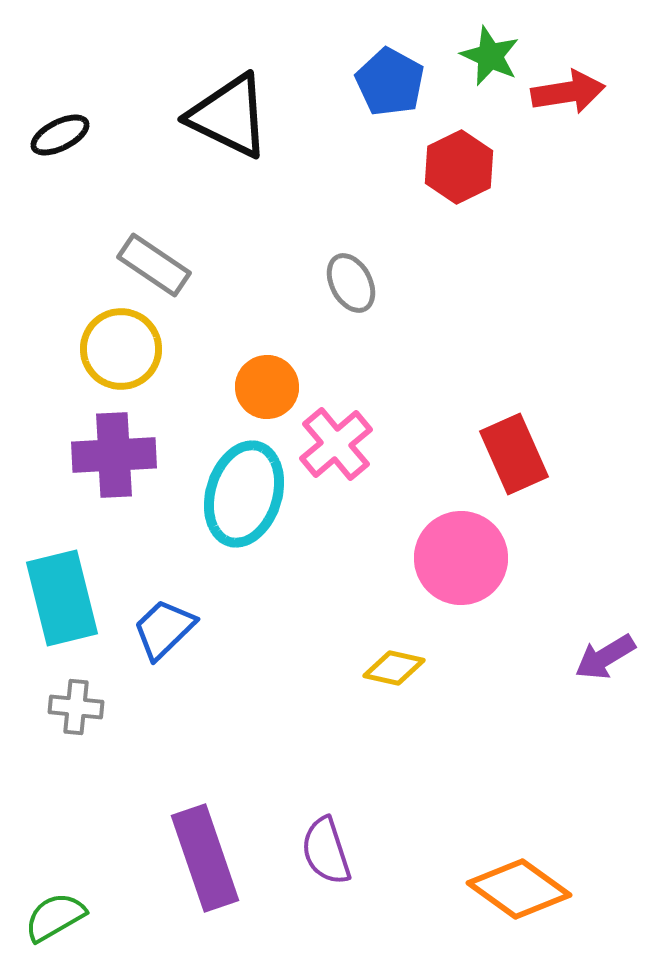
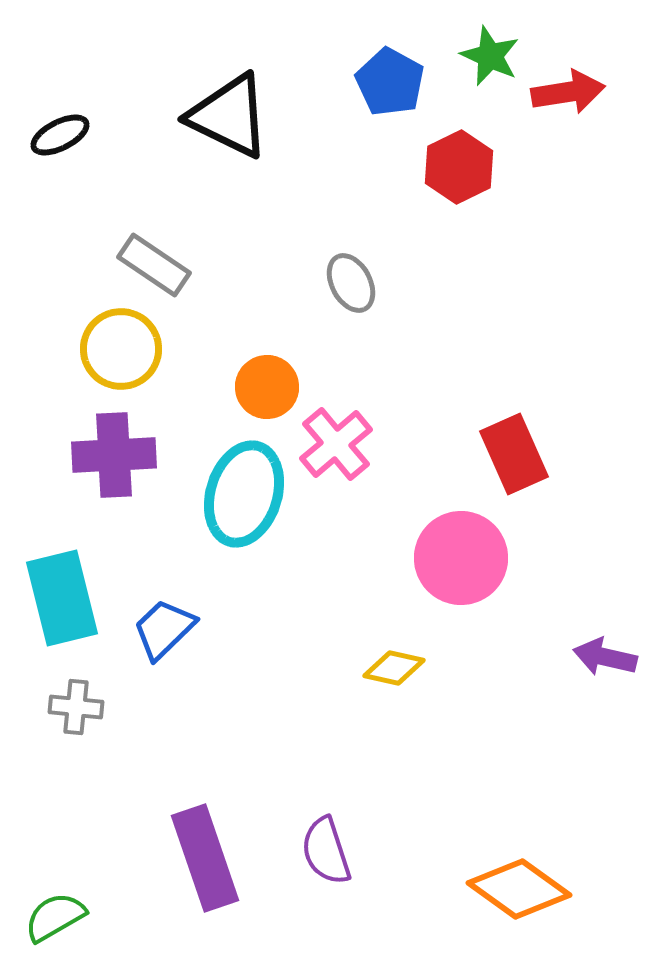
purple arrow: rotated 44 degrees clockwise
